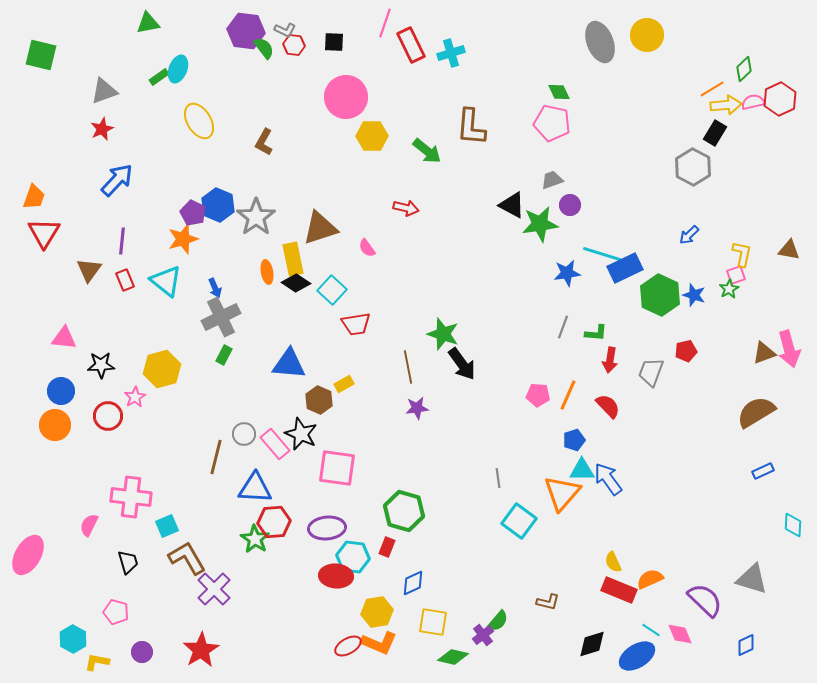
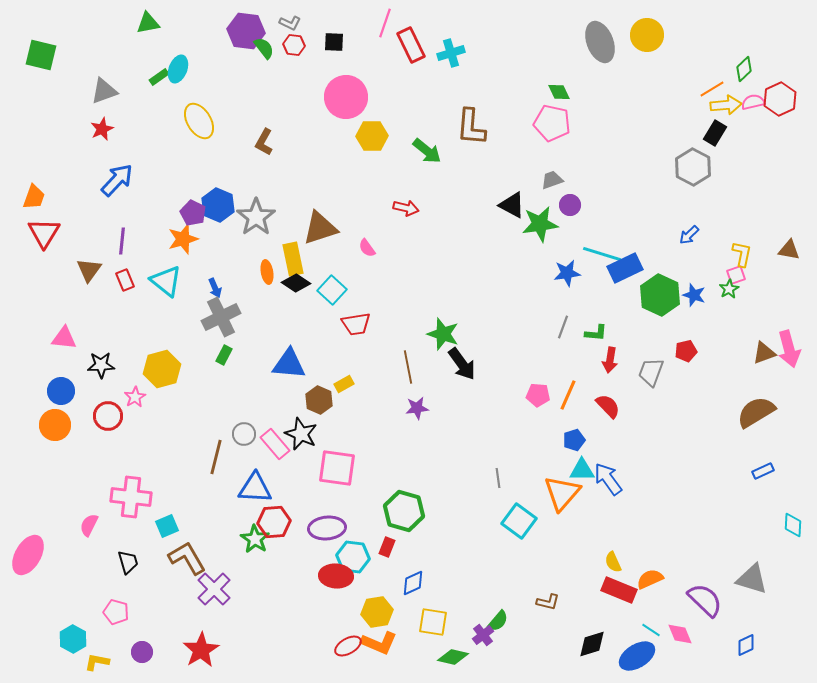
gray L-shape at (285, 30): moved 5 px right, 7 px up
